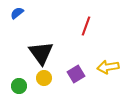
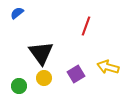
yellow arrow: rotated 25 degrees clockwise
